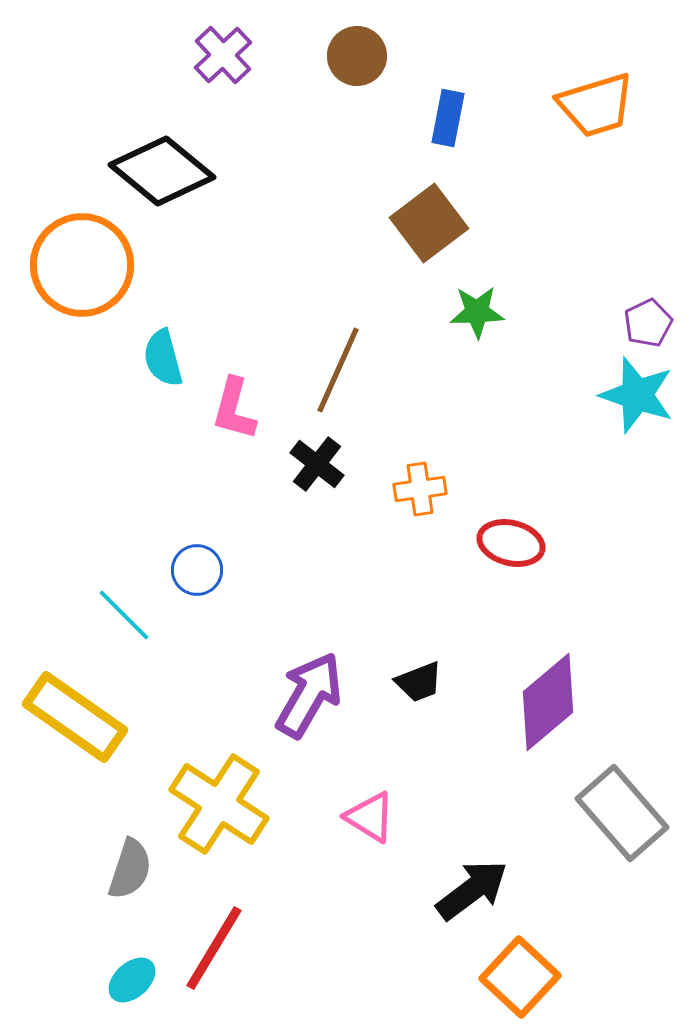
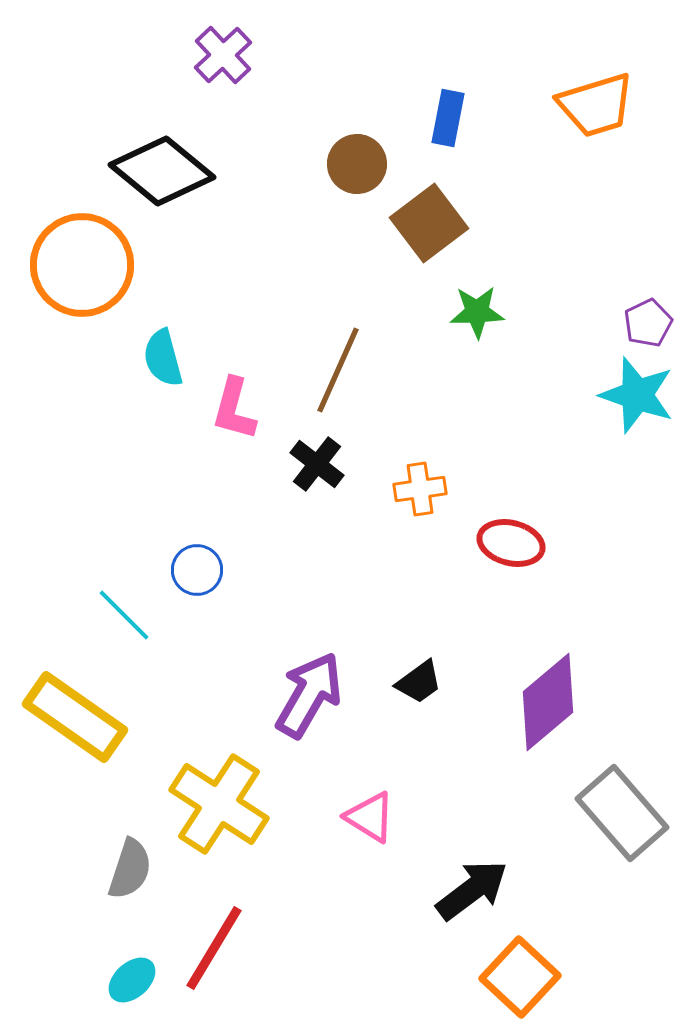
brown circle: moved 108 px down
black trapezoid: rotated 15 degrees counterclockwise
